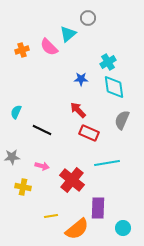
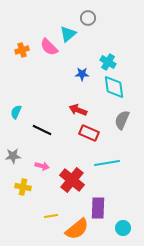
cyan cross: rotated 28 degrees counterclockwise
blue star: moved 1 px right, 5 px up
red arrow: rotated 24 degrees counterclockwise
gray star: moved 1 px right, 1 px up
